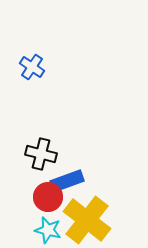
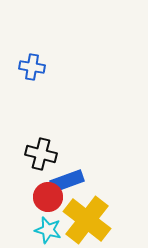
blue cross: rotated 25 degrees counterclockwise
